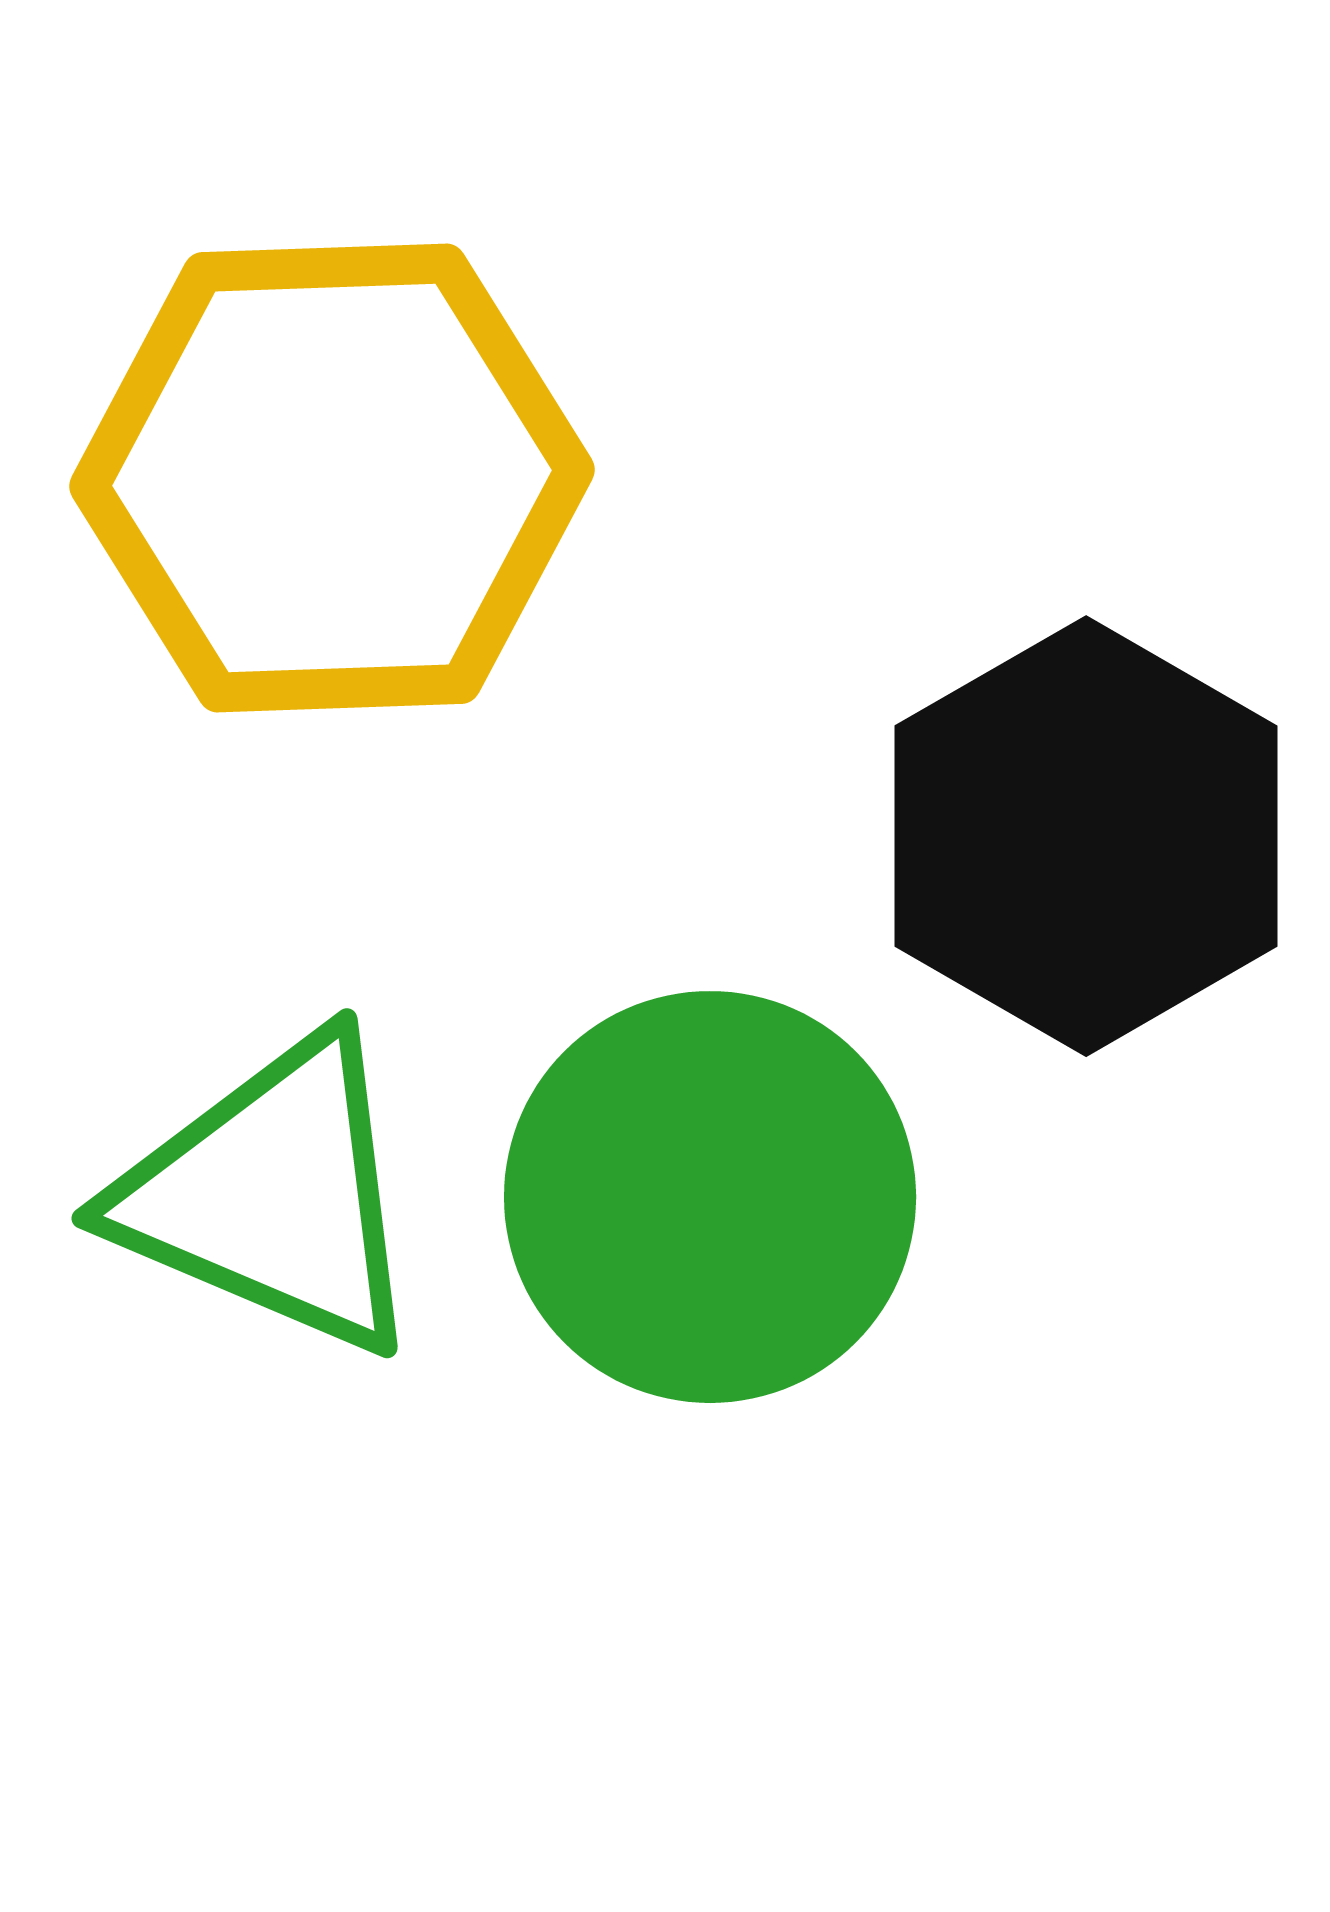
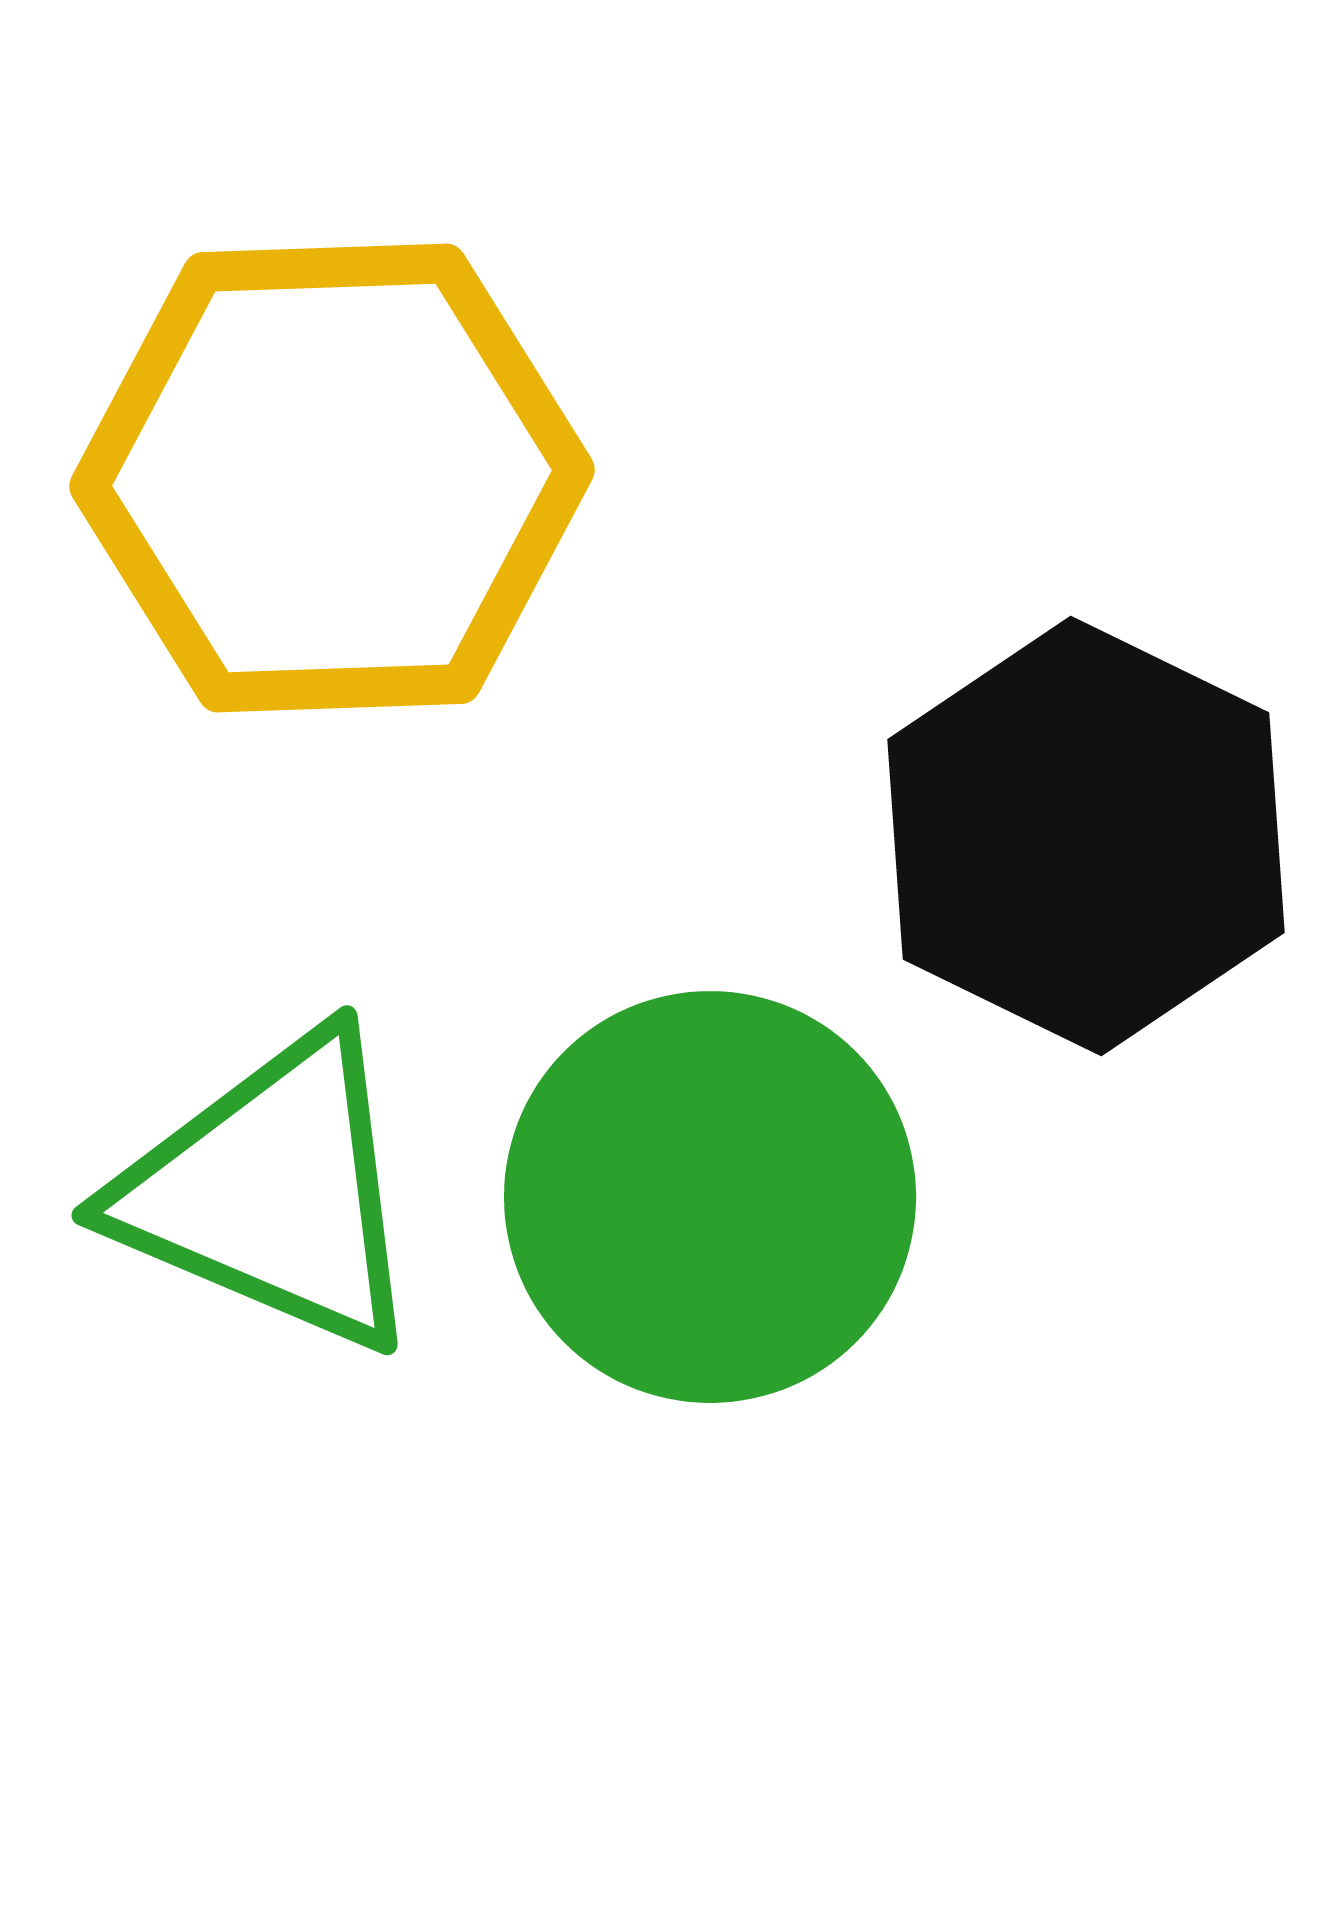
black hexagon: rotated 4 degrees counterclockwise
green triangle: moved 3 px up
